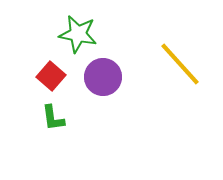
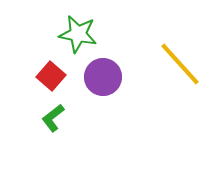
green L-shape: rotated 60 degrees clockwise
